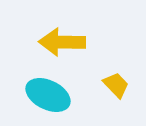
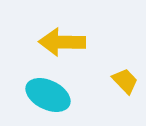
yellow trapezoid: moved 9 px right, 4 px up
